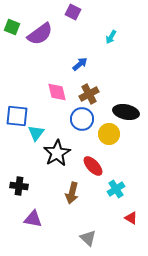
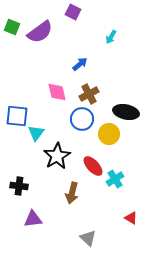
purple semicircle: moved 2 px up
black star: moved 3 px down
cyan cross: moved 1 px left, 10 px up
purple triangle: rotated 18 degrees counterclockwise
